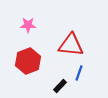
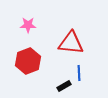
red triangle: moved 2 px up
blue line: rotated 21 degrees counterclockwise
black rectangle: moved 4 px right; rotated 16 degrees clockwise
